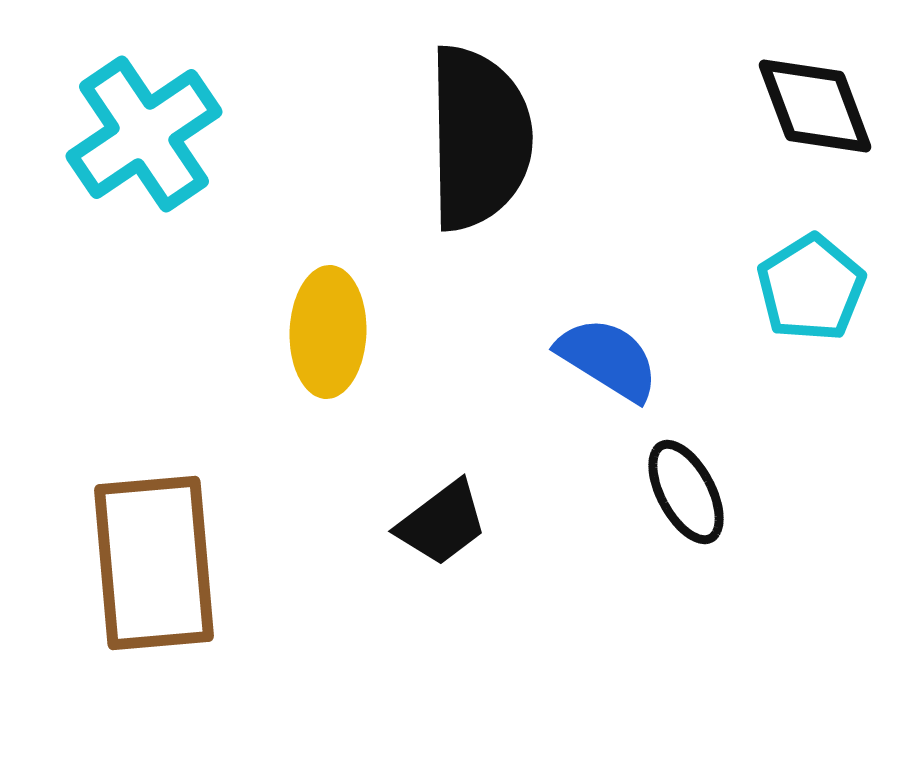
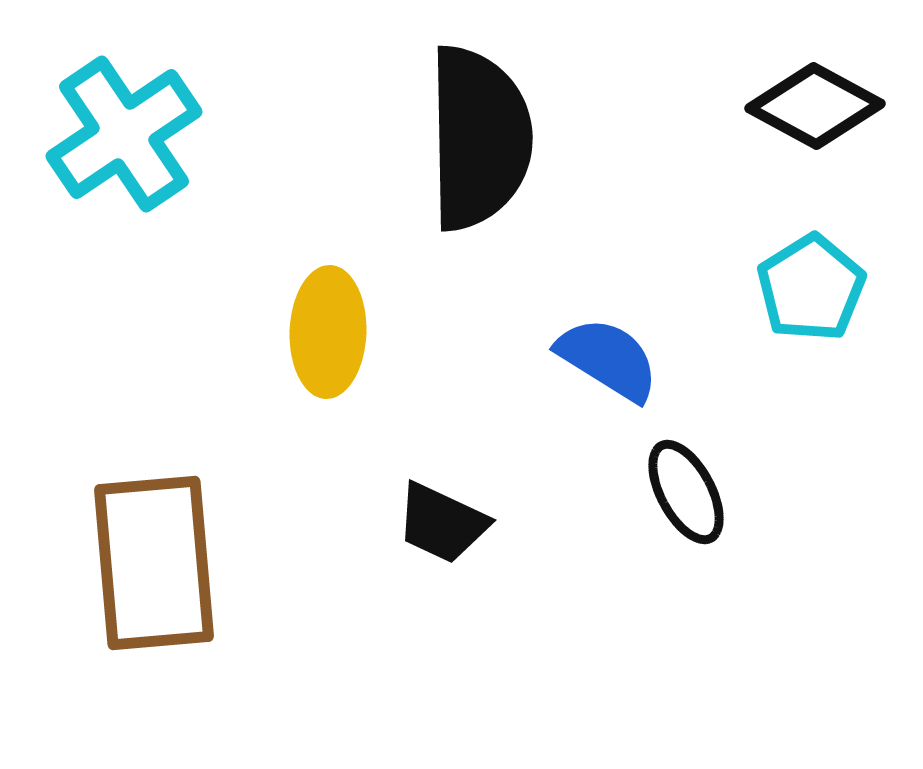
black diamond: rotated 41 degrees counterclockwise
cyan cross: moved 20 px left
black trapezoid: rotated 62 degrees clockwise
